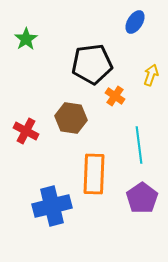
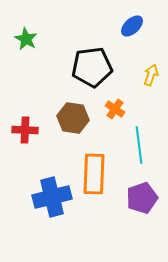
blue ellipse: moved 3 px left, 4 px down; rotated 15 degrees clockwise
green star: rotated 10 degrees counterclockwise
black pentagon: moved 3 px down
orange cross: moved 13 px down
brown hexagon: moved 2 px right
red cross: moved 1 px left, 1 px up; rotated 25 degrees counterclockwise
purple pentagon: rotated 16 degrees clockwise
blue cross: moved 9 px up
